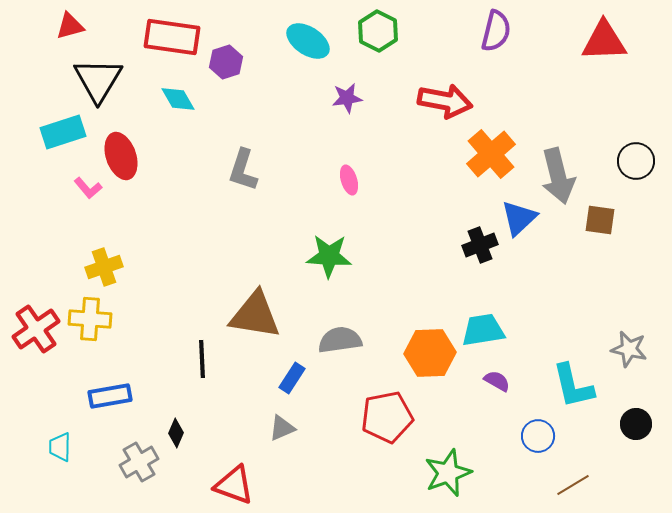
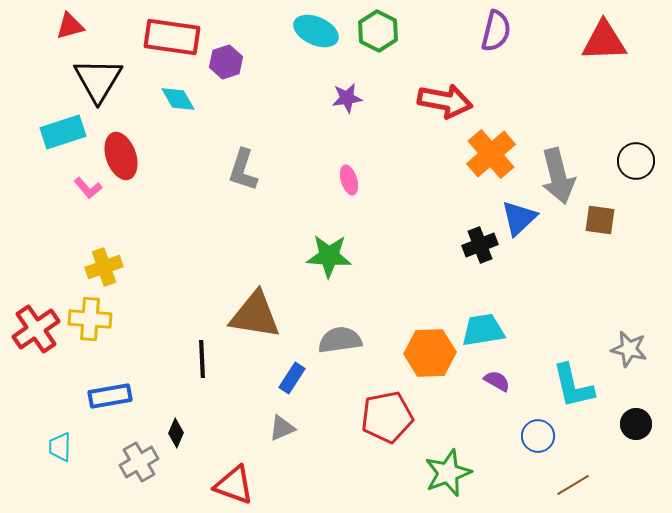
cyan ellipse at (308, 41): moved 8 px right, 10 px up; rotated 9 degrees counterclockwise
